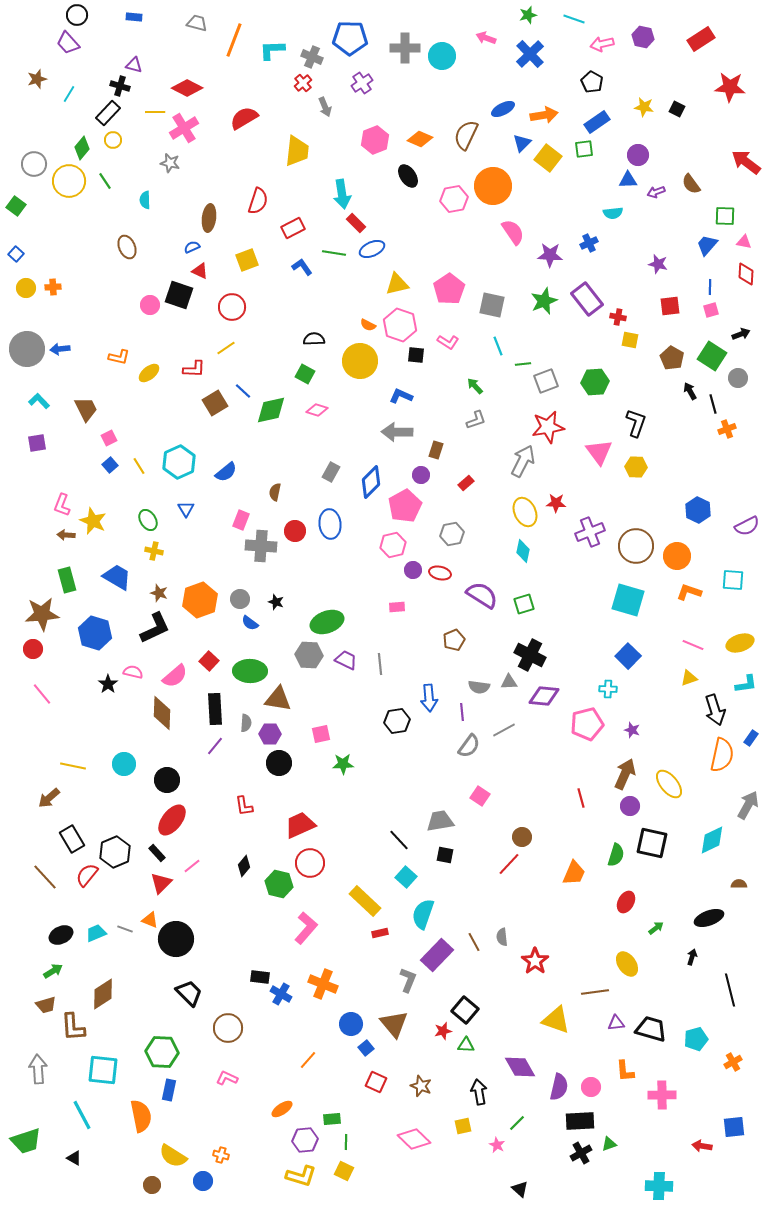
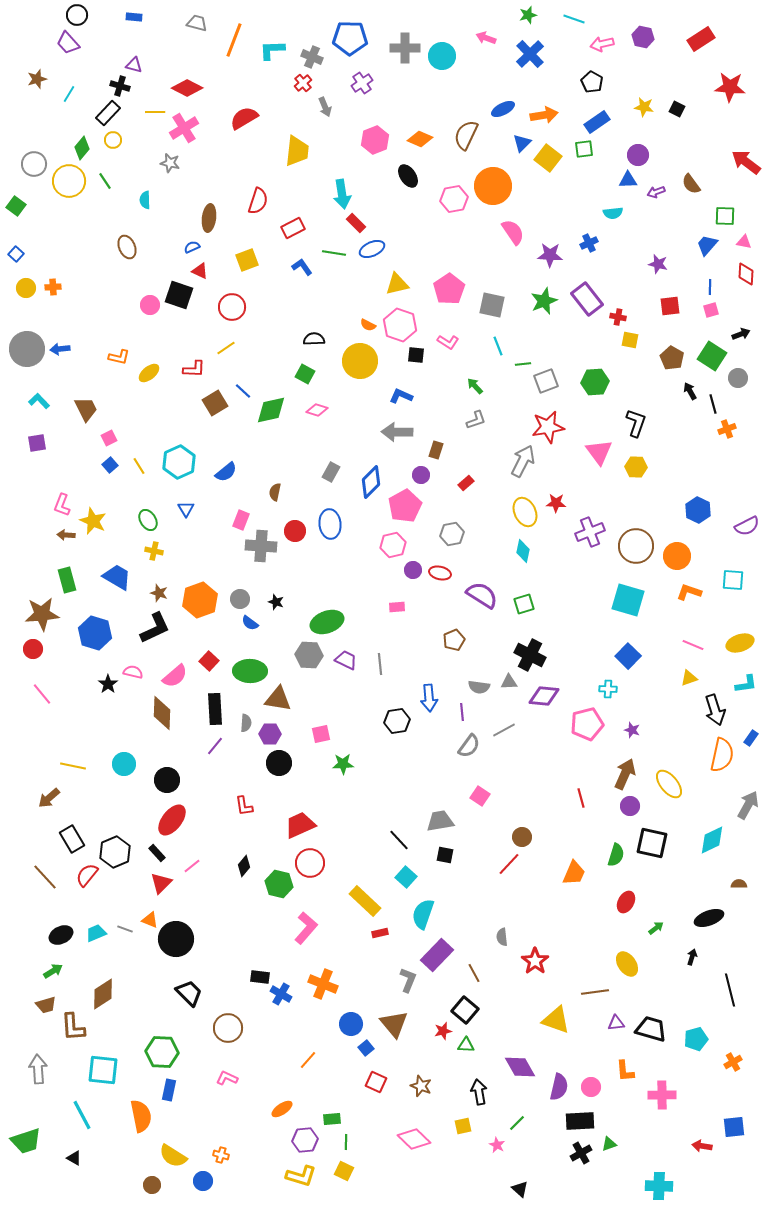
brown line at (474, 942): moved 31 px down
